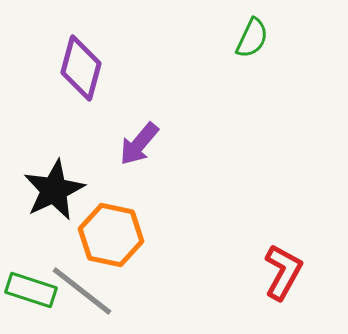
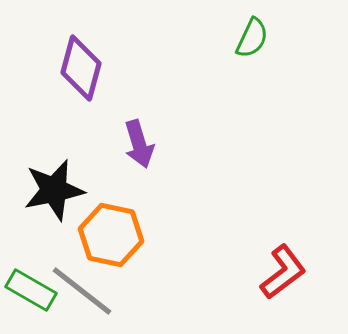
purple arrow: rotated 57 degrees counterclockwise
black star: rotated 14 degrees clockwise
red L-shape: rotated 24 degrees clockwise
green rectangle: rotated 12 degrees clockwise
